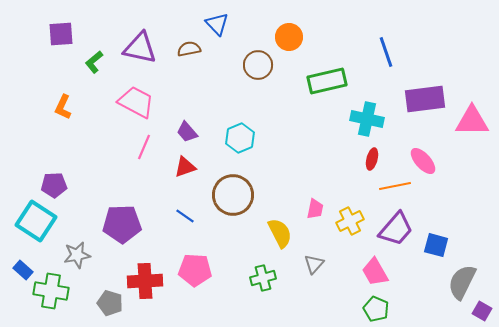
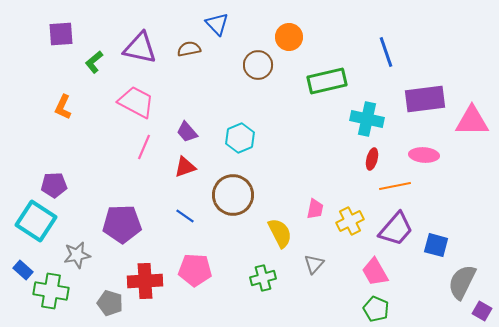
pink ellipse at (423, 161): moved 1 px right, 6 px up; rotated 44 degrees counterclockwise
